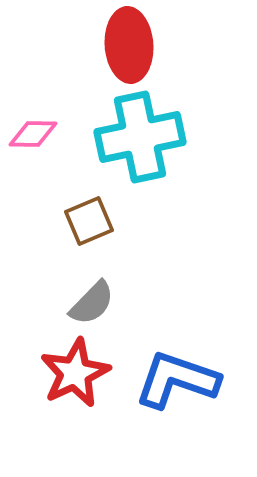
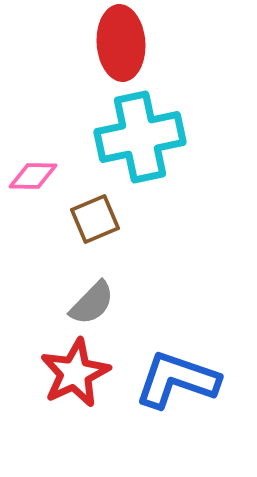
red ellipse: moved 8 px left, 2 px up
pink diamond: moved 42 px down
brown square: moved 6 px right, 2 px up
